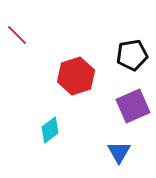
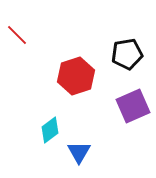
black pentagon: moved 5 px left, 1 px up
blue triangle: moved 40 px left
